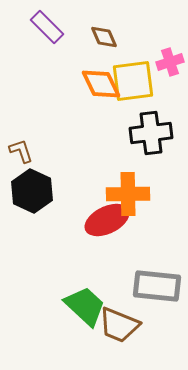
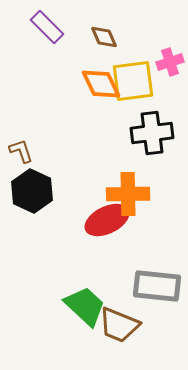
black cross: moved 1 px right
